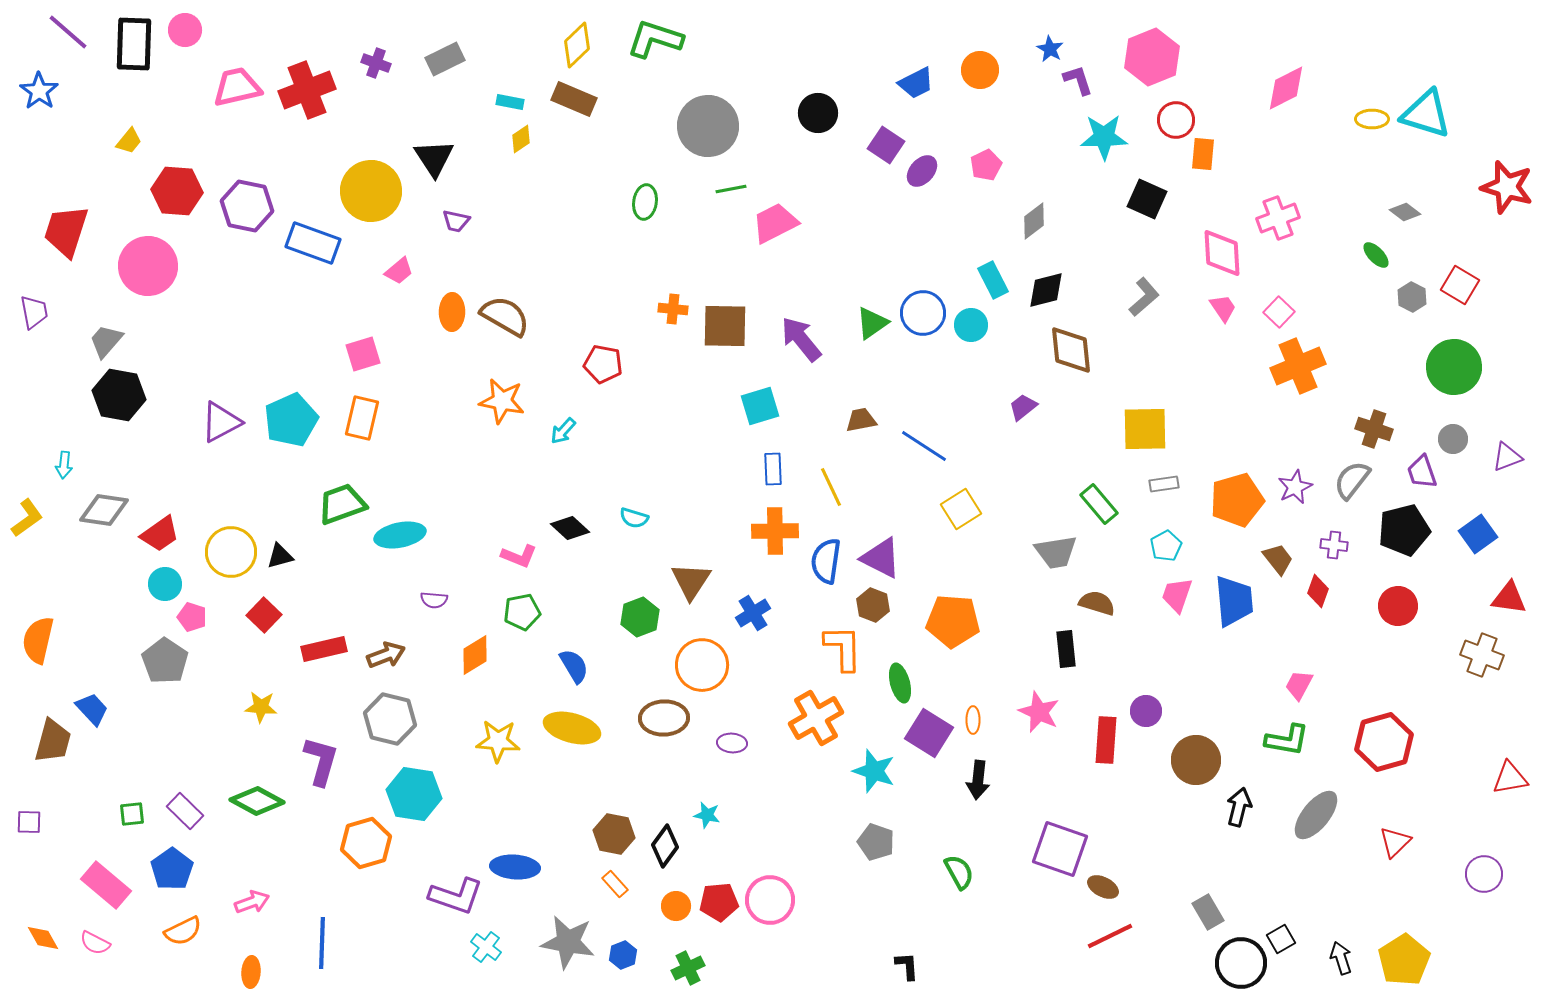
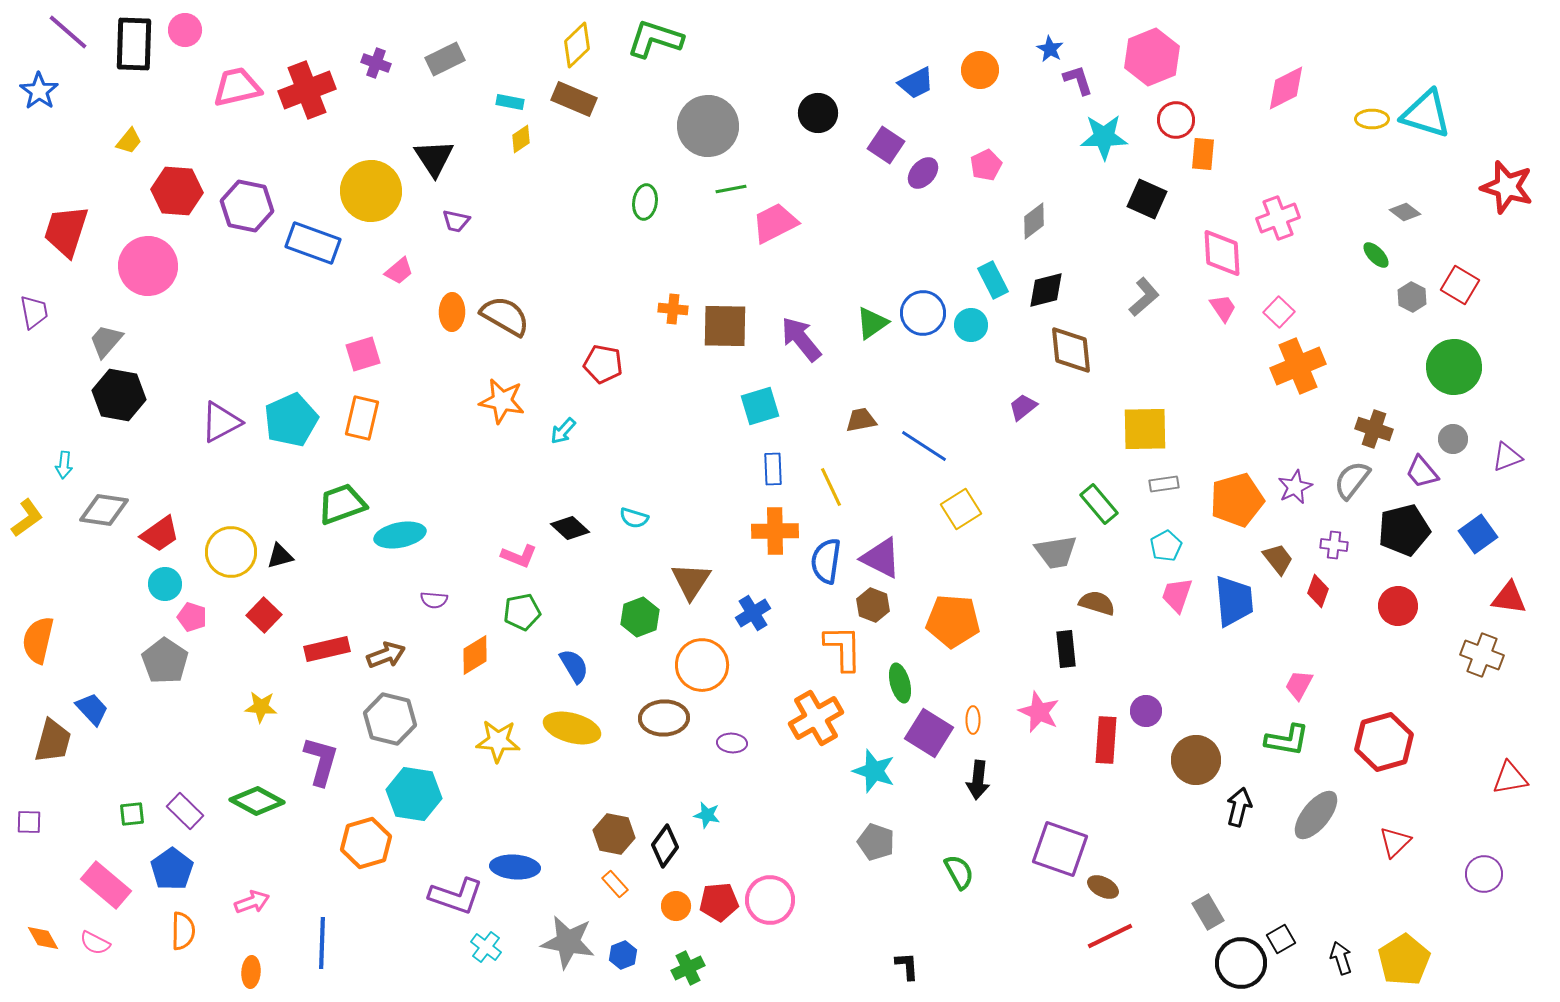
purple ellipse at (922, 171): moved 1 px right, 2 px down
purple trapezoid at (1422, 472): rotated 21 degrees counterclockwise
red rectangle at (324, 649): moved 3 px right
orange semicircle at (183, 931): rotated 63 degrees counterclockwise
